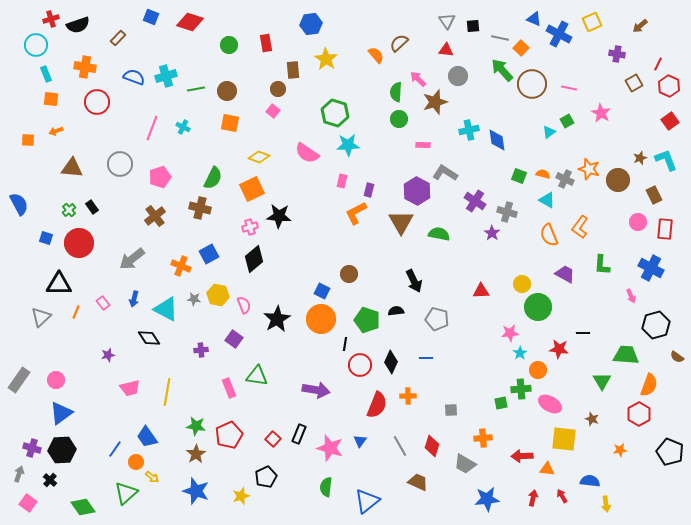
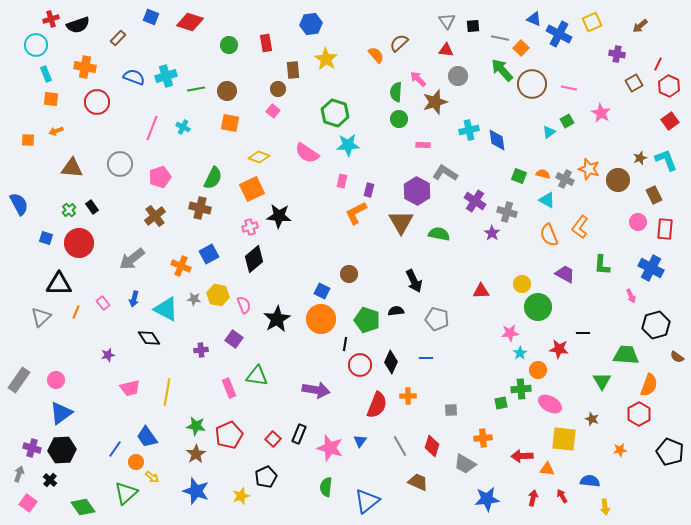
yellow arrow at (606, 504): moved 1 px left, 3 px down
